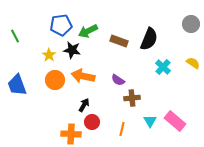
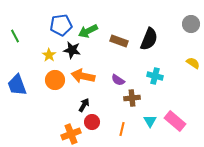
cyan cross: moved 8 px left, 9 px down; rotated 28 degrees counterclockwise
orange cross: rotated 24 degrees counterclockwise
